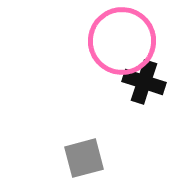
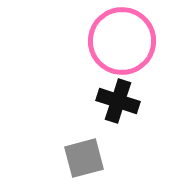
black cross: moved 26 px left, 19 px down
